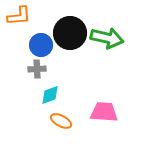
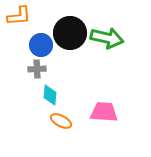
cyan diamond: rotated 65 degrees counterclockwise
